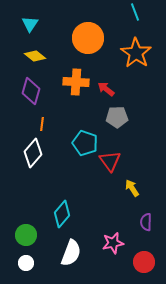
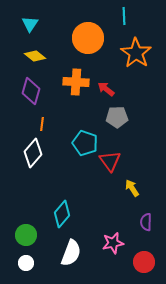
cyan line: moved 11 px left, 4 px down; rotated 18 degrees clockwise
